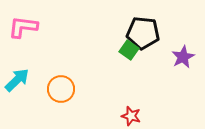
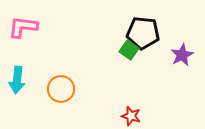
purple star: moved 1 px left, 2 px up
cyan arrow: rotated 140 degrees clockwise
